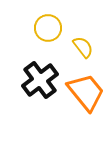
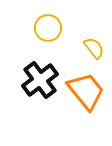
yellow semicircle: moved 11 px right, 1 px down
orange trapezoid: moved 1 px up
